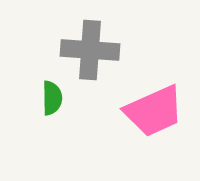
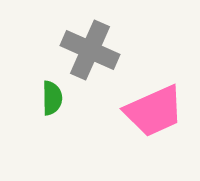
gray cross: rotated 20 degrees clockwise
